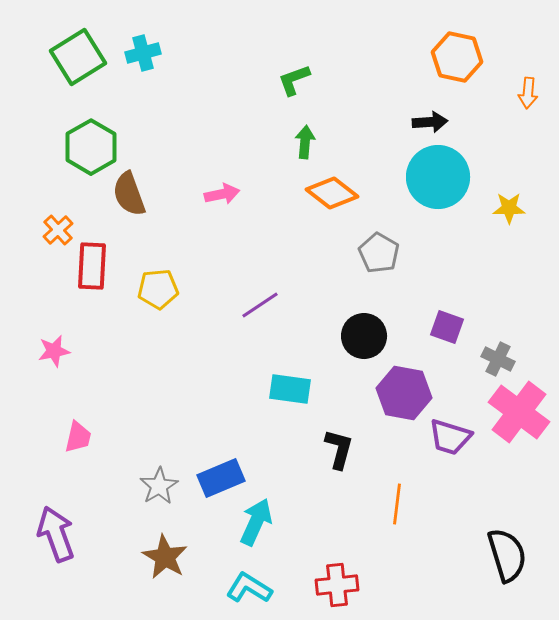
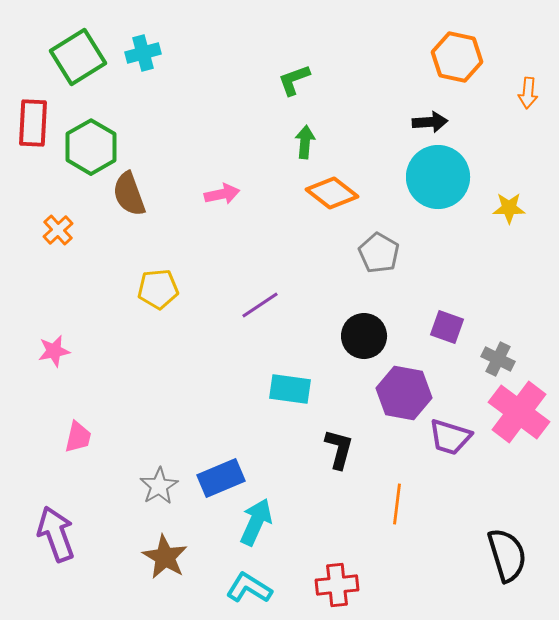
red rectangle: moved 59 px left, 143 px up
